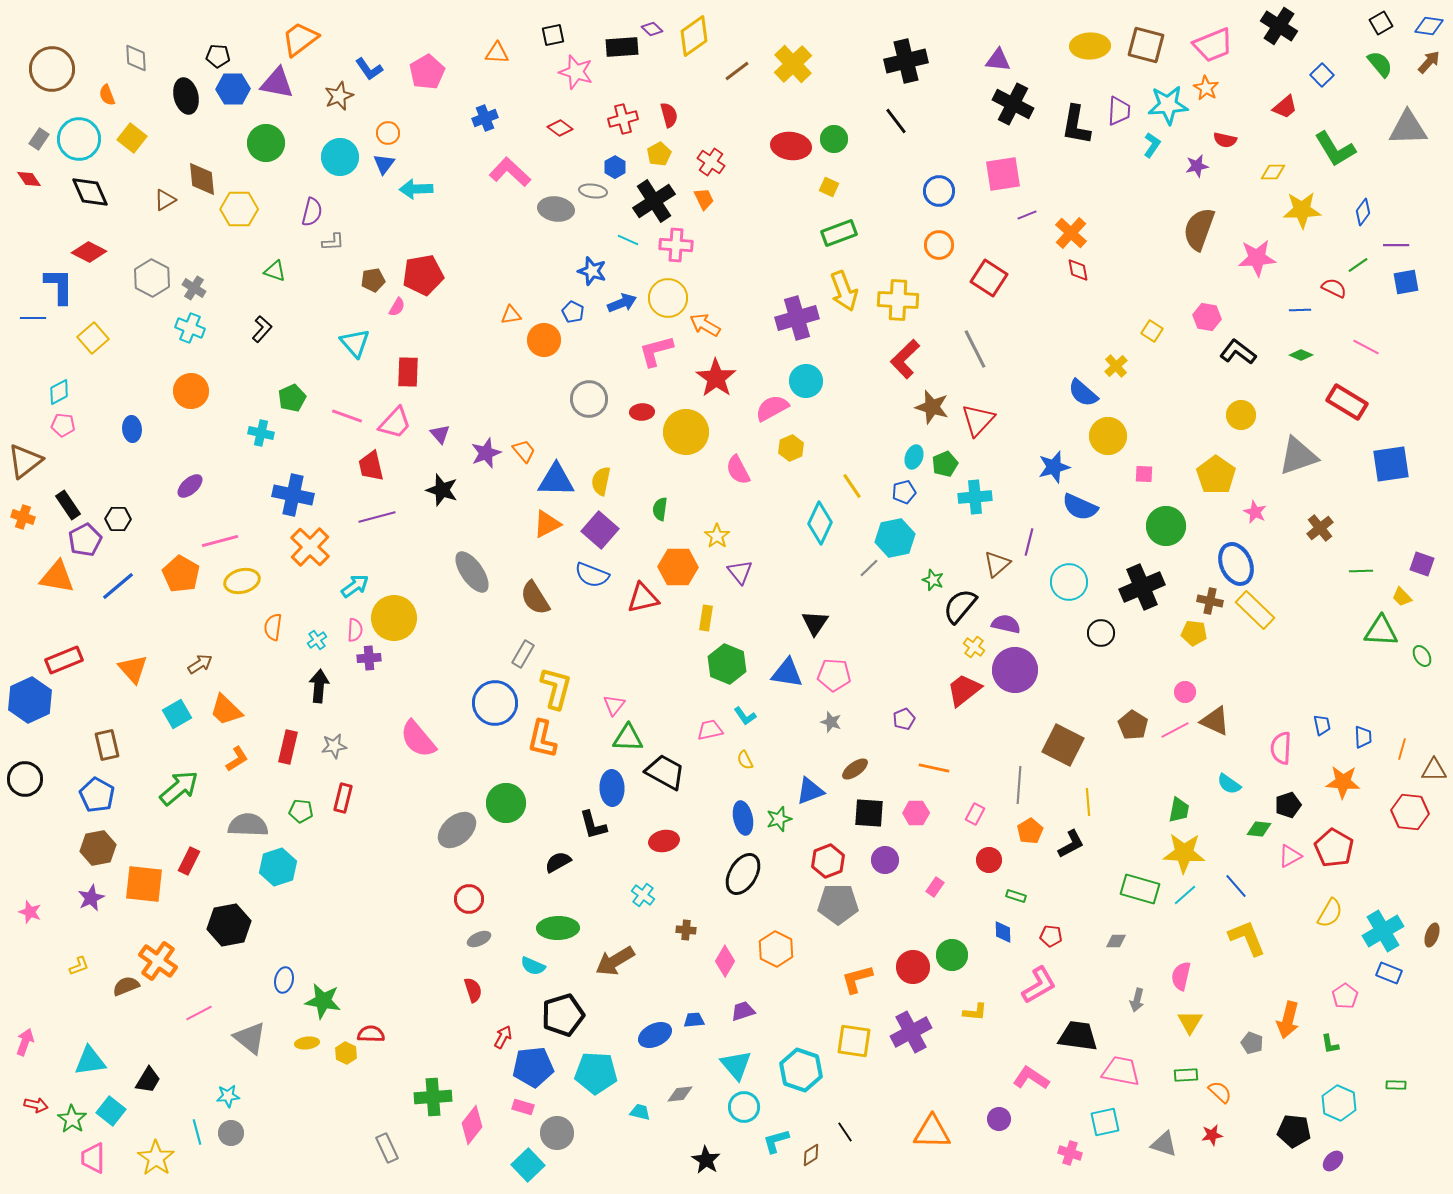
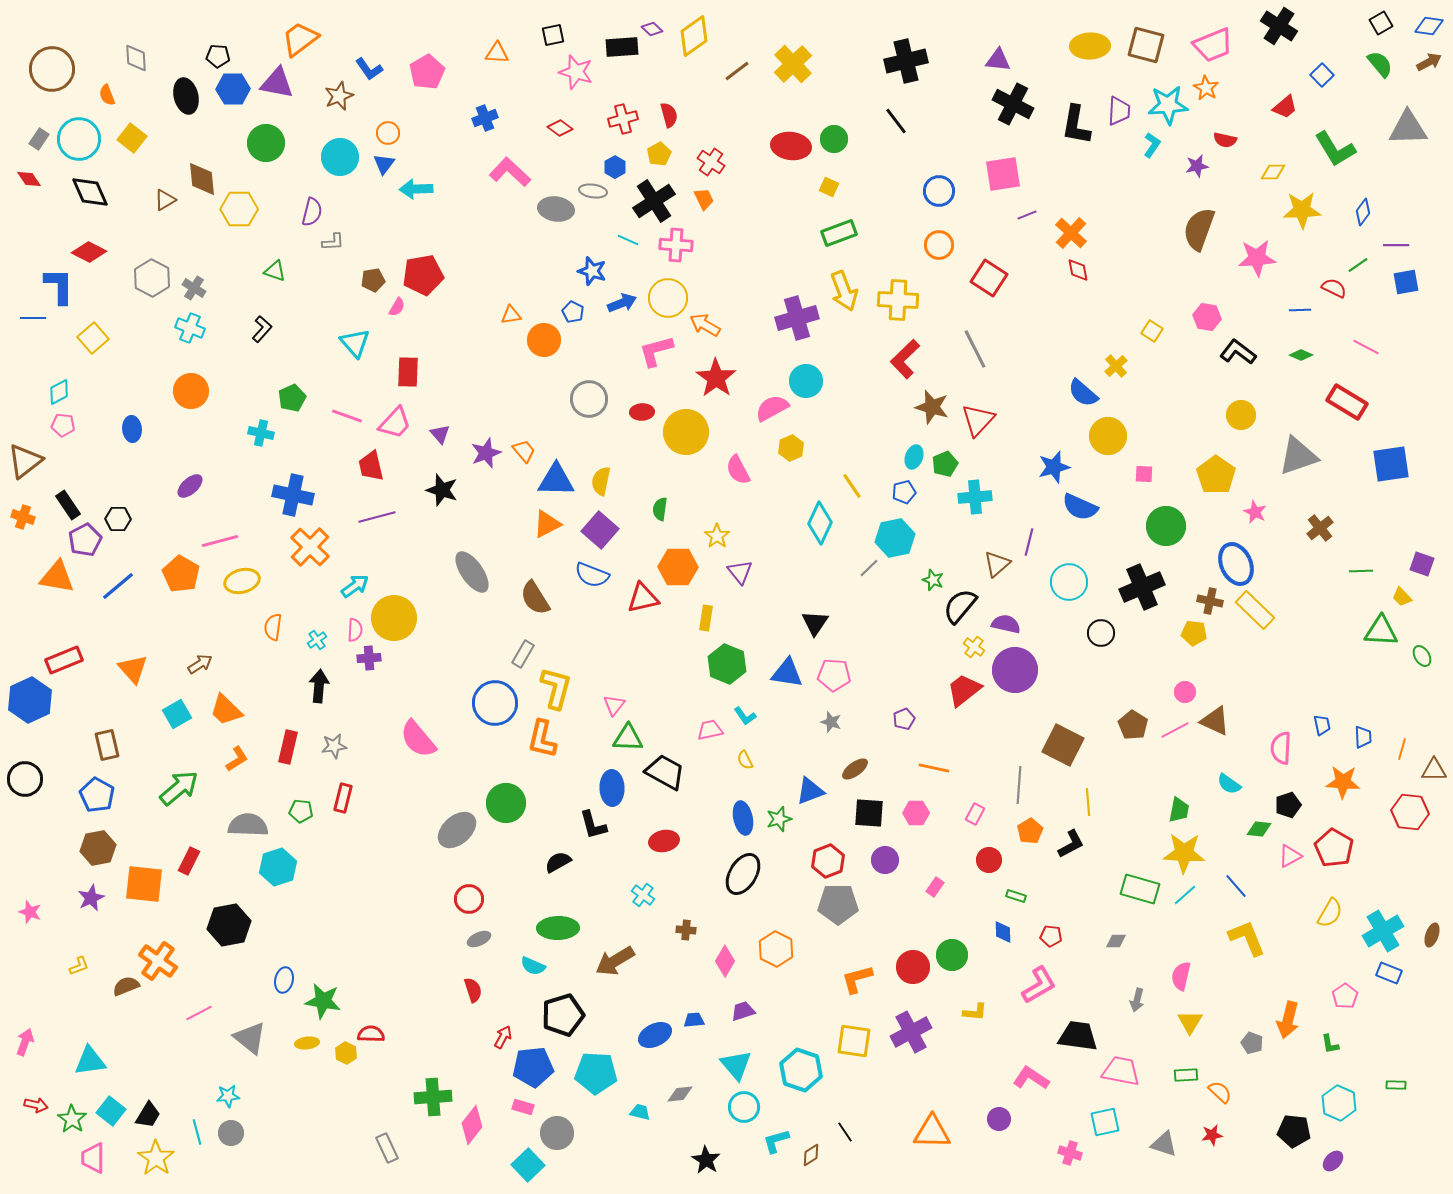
brown arrow at (1429, 62): rotated 20 degrees clockwise
black trapezoid at (148, 1080): moved 35 px down
